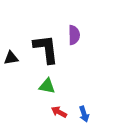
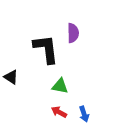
purple semicircle: moved 1 px left, 2 px up
black triangle: moved 19 px down; rotated 42 degrees clockwise
green triangle: moved 13 px right
